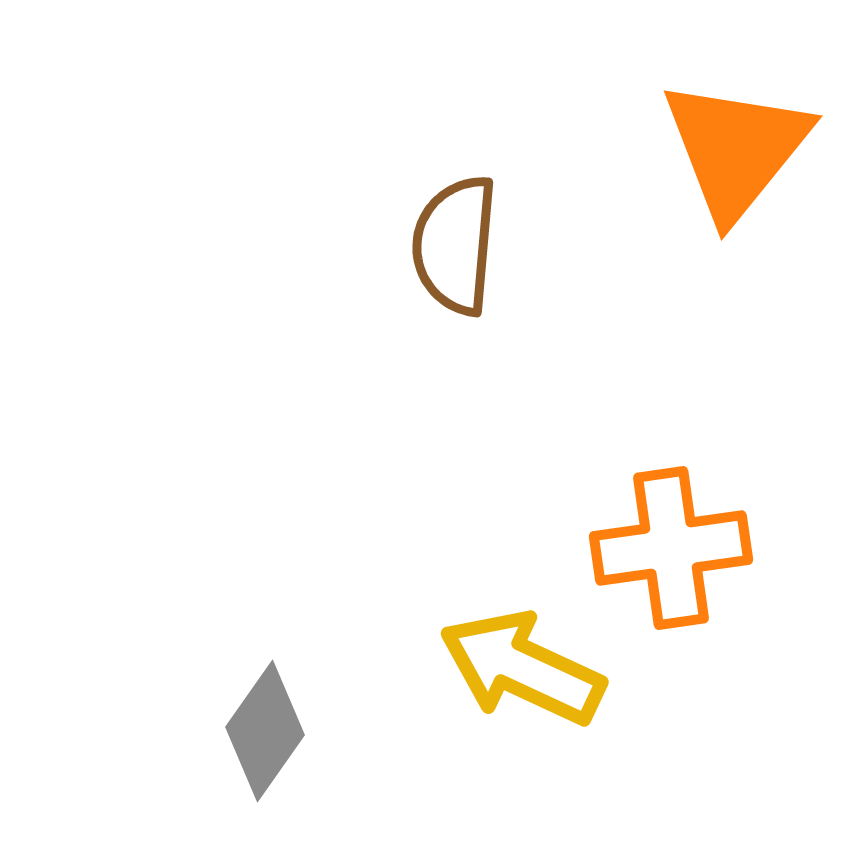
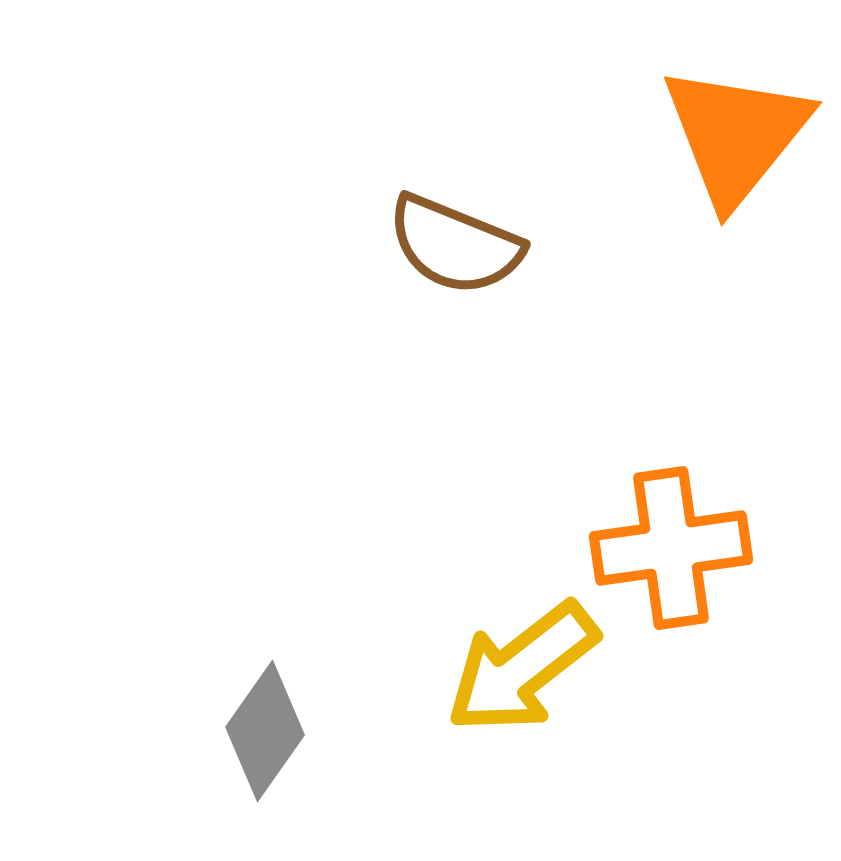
orange triangle: moved 14 px up
brown semicircle: rotated 73 degrees counterclockwise
yellow arrow: rotated 63 degrees counterclockwise
